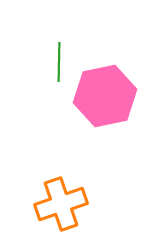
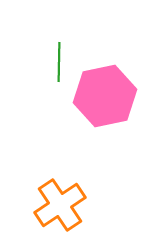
orange cross: moved 1 px left, 1 px down; rotated 15 degrees counterclockwise
